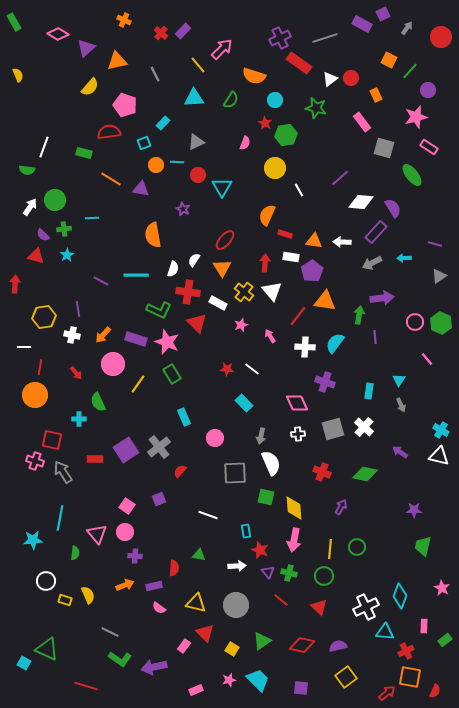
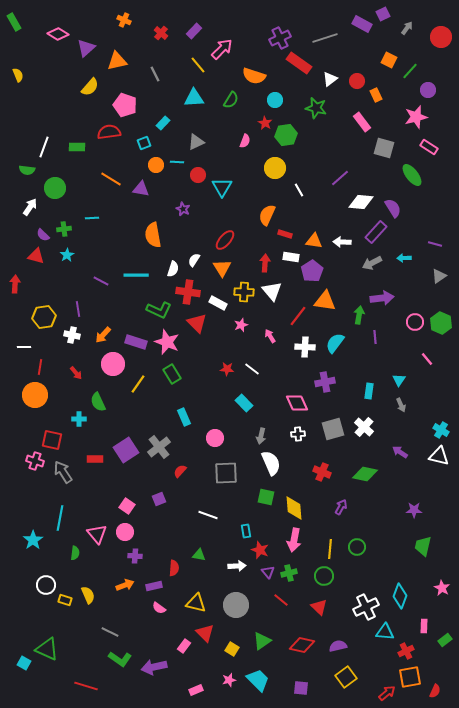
purple rectangle at (183, 31): moved 11 px right
red circle at (351, 78): moved 6 px right, 3 px down
pink semicircle at (245, 143): moved 2 px up
green rectangle at (84, 153): moved 7 px left, 6 px up; rotated 14 degrees counterclockwise
green circle at (55, 200): moved 12 px up
yellow cross at (244, 292): rotated 36 degrees counterclockwise
purple rectangle at (136, 339): moved 3 px down
purple cross at (325, 382): rotated 30 degrees counterclockwise
gray square at (235, 473): moved 9 px left
cyan star at (33, 540): rotated 30 degrees counterclockwise
green cross at (289, 573): rotated 28 degrees counterclockwise
white circle at (46, 581): moved 4 px down
orange square at (410, 677): rotated 20 degrees counterclockwise
